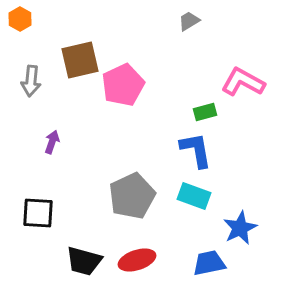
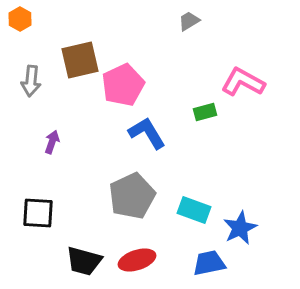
blue L-shape: moved 49 px left, 17 px up; rotated 21 degrees counterclockwise
cyan rectangle: moved 14 px down
